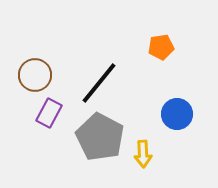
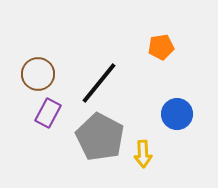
brown circle: moved 3 px right, 1 px up
purple rectangle: moved 1 px left
